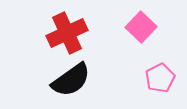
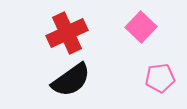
pink pentagon: rotated 20 degrees clockwise
